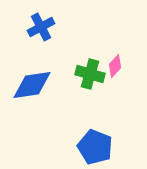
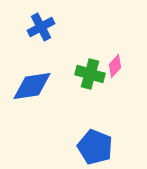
blue diamond: moved 1 px down
